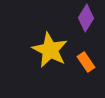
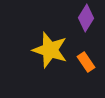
yellow star: rotated 9 degrees counterclockwise
